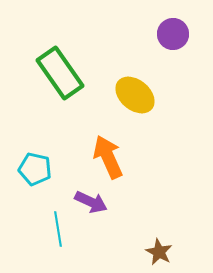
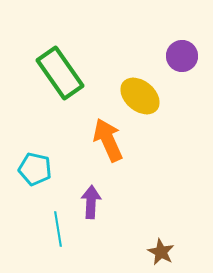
purple circle: moved 9 px right, 22 px down
yellow ellipse: moved 5 px right, 1 px down
orange arrow: moved 17 px up
purple arrow: rotated 112 degrees counterclockwise
brown star: moved 2 px right
